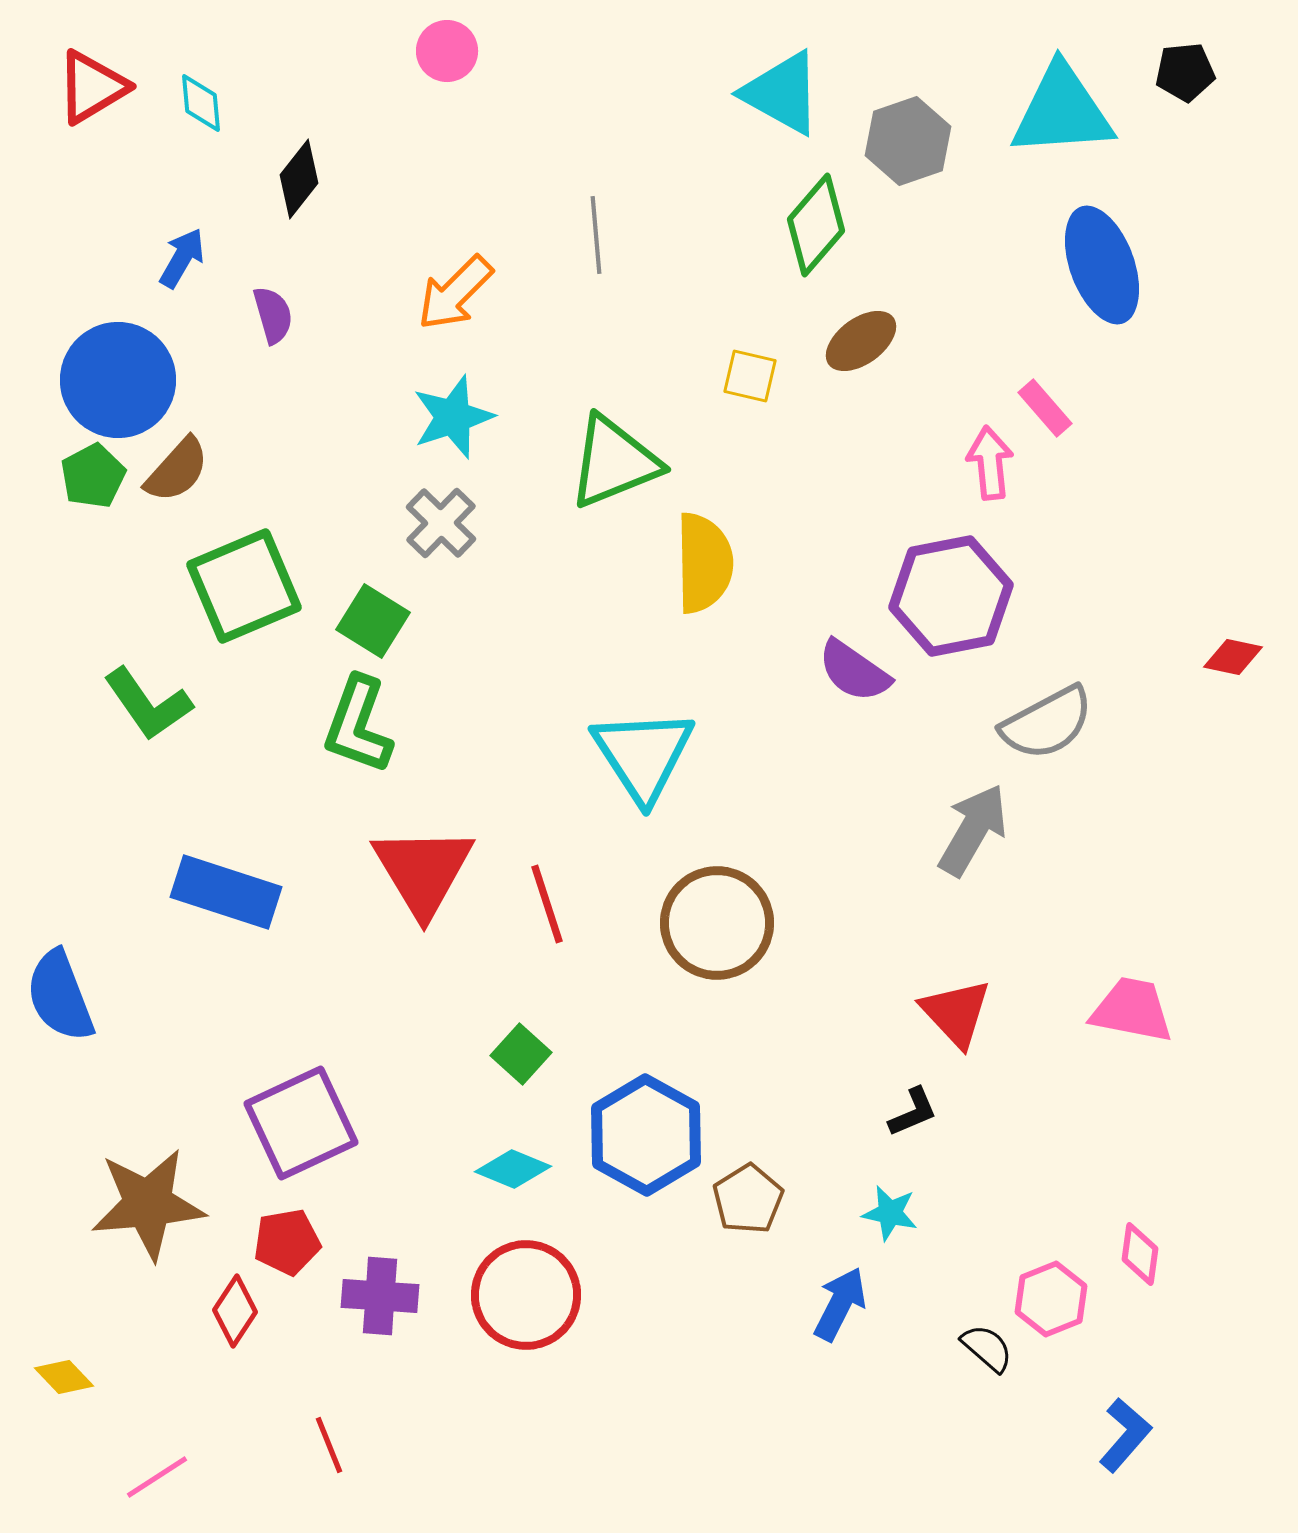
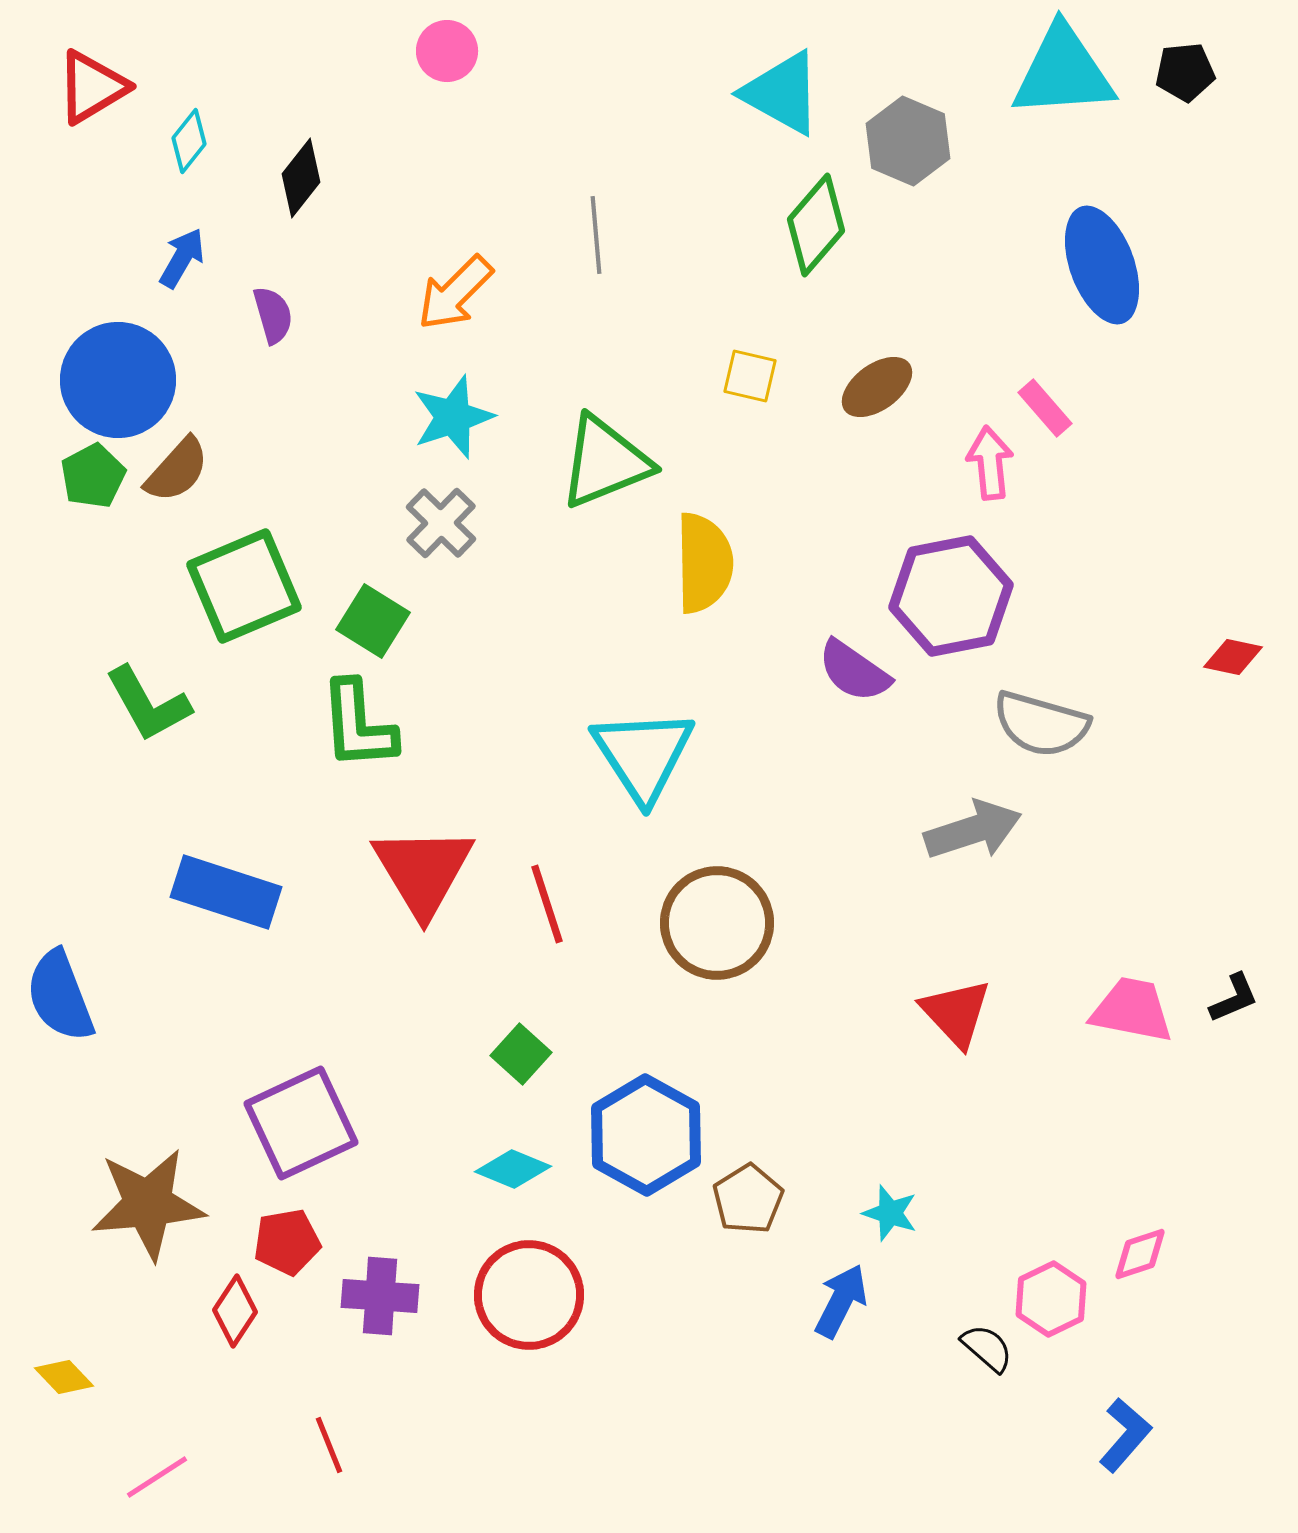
cyan diamond at (201, 103): moved 12 px left, 38 px down; rotated 44 degrees clockwise
cyan triangle at (1062, 111): moved 1 px right, 39 px up
gray hexagon at (908, 141): rotated 18 degrees counterclockwise
black diamond at (299, 179): moved 2 px right, 1 px up
brown ellipse at (861, 341): moved 16 px right, 46 px down
green triangle at (614, 462): moved 9 px left
green L-shape at (148, 704): rotated 6 degrees clockwise
gray semicircle at (1047, 723): moved 6 px left, 1 px down; rotated 44 degrees clockwise
green L-shape at (358, 725): rotated 24 degrees counterclockwise
gray arrow at (973, 830): rotated 42 degrees clockwise
black L-shape at (913, 1112): moved 321 px right, 114 px up
cyan star at (890, 1213): rotated 6 degrees clockwise
pink diamond at (1140, 1254): rotated 64 degrees clockwise
red circle at (526, 1295): moved 3 px right
pink hexagon at (1051, 1299): rotated 4 degrees counterclockwise
blue arrow at (840, 1304): moved 1 px right, 3 px up
